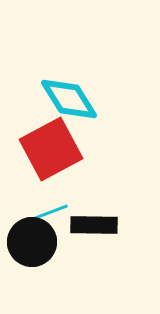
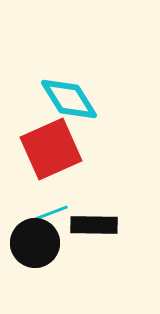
red square: rotated 4 degrees clockwise
cyan line: moved 1 px down
black circle: moved 3 px right, 1 px down
